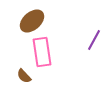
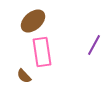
brown ellipse: moved 1 px right
purple line: moved 5 px down
